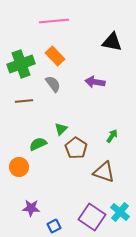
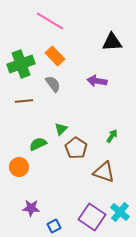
pink line: moved 4 px left; rotated 36 degrees clockwise
black triangle: rotated 15 degrees counterclockwise
purple arrow: moved 2 px right, 1 px up
